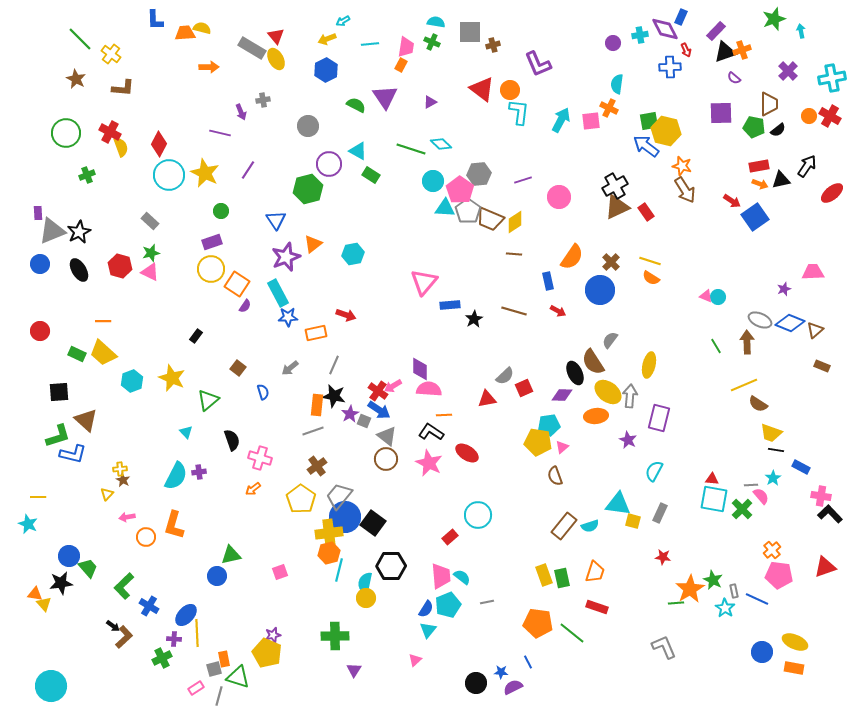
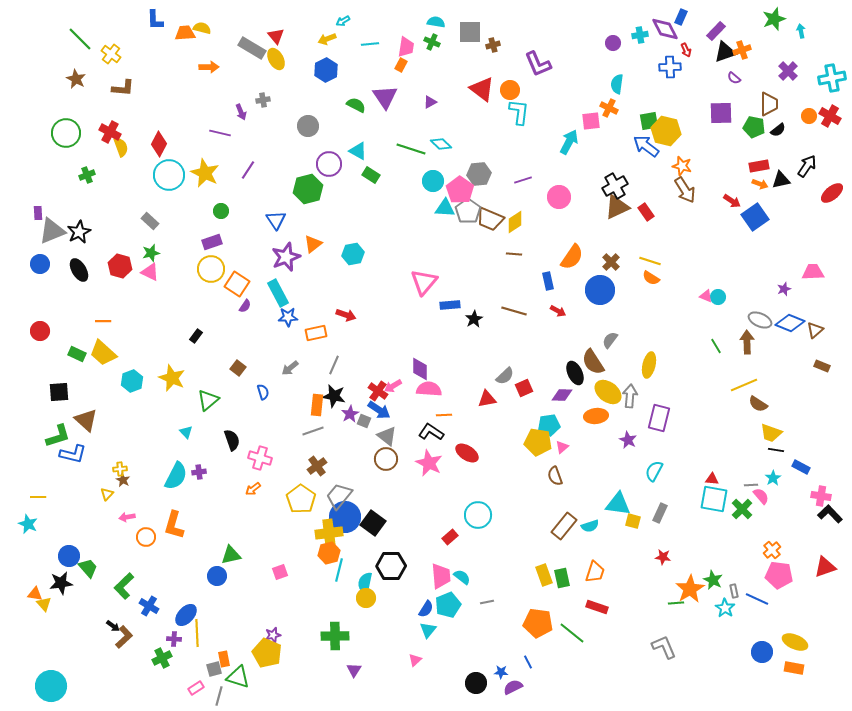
cyan arrow at (561, 120): moved 8 px right, 22 px down
